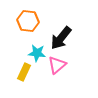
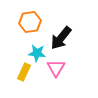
orange hexagon: moved 2 px right, 1 px down; rotated 15 degrees counterclockwise
pink triangle: moved 1 px left, 3 px down; rotated 18 degrees counterclockwise
